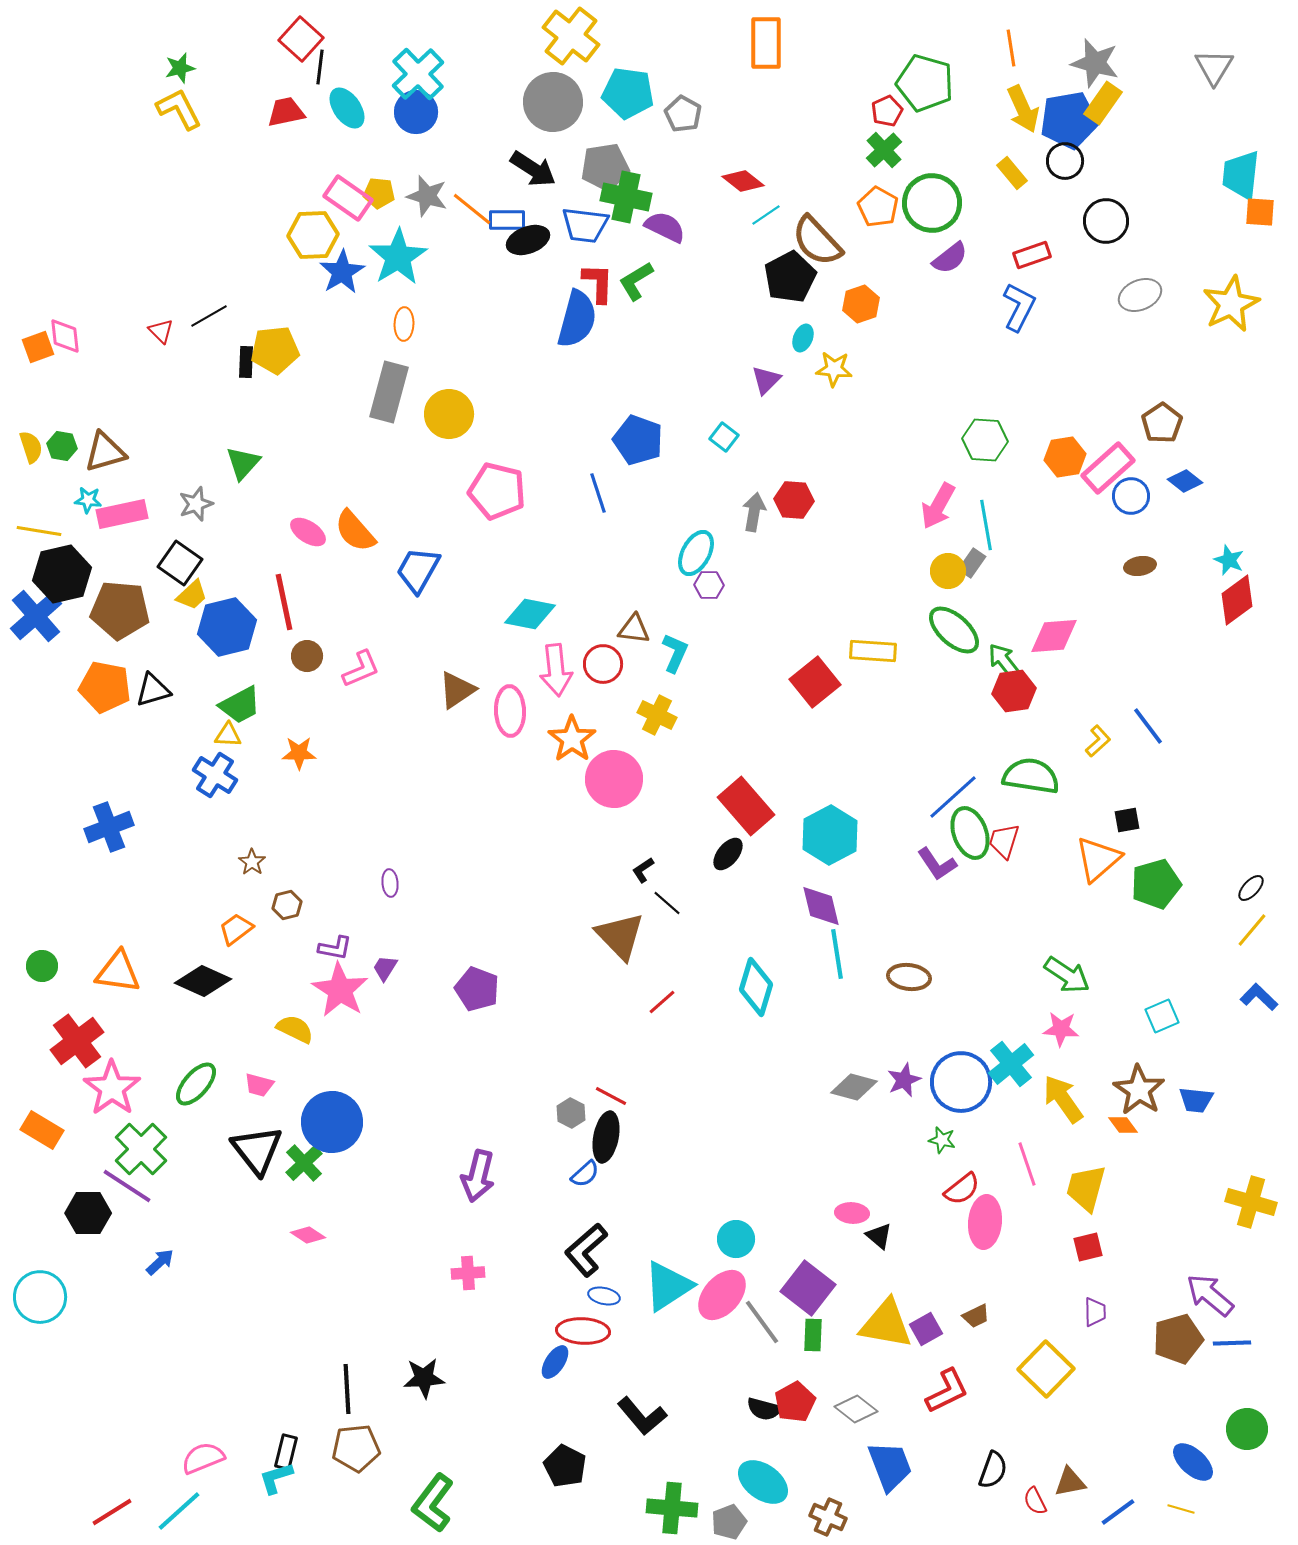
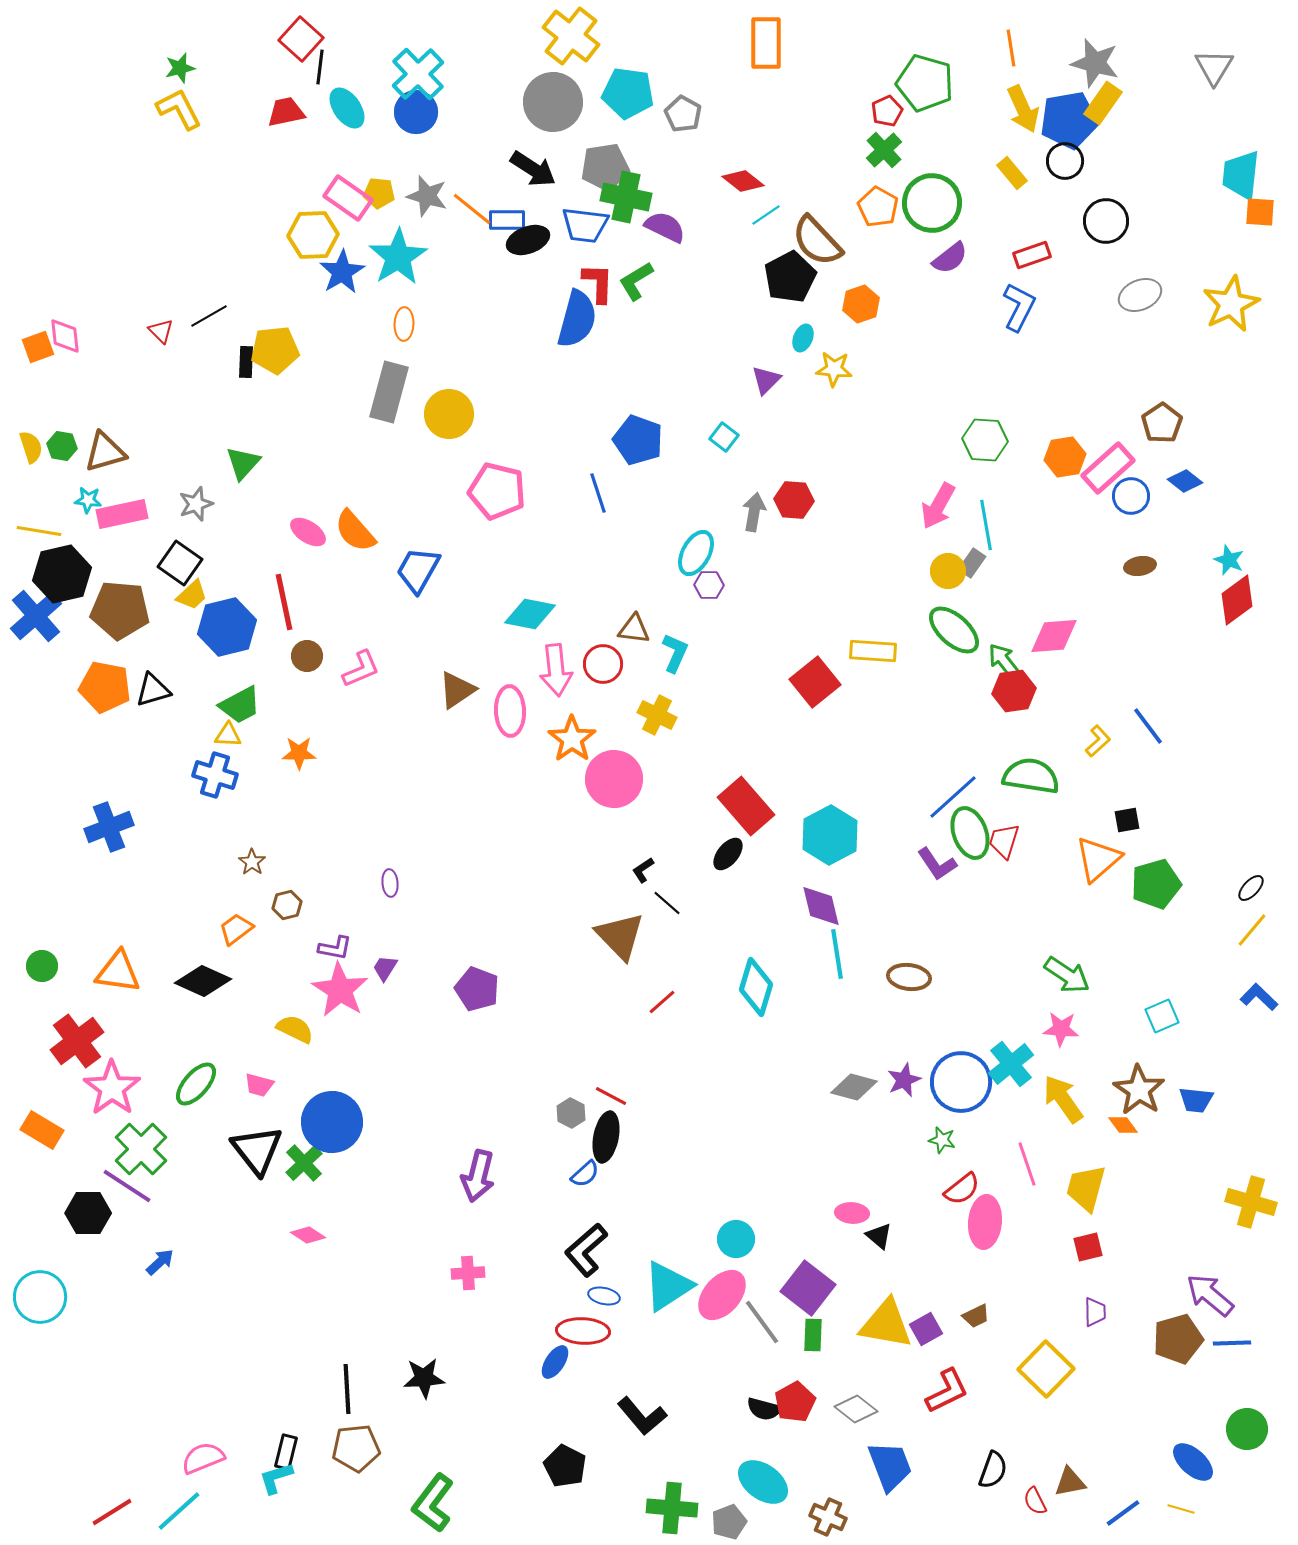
blue cross at (215, 775): rotated 15 degrees counterclockwise
blue line at (1118, 1512): moved 5 px right, 1 px down
